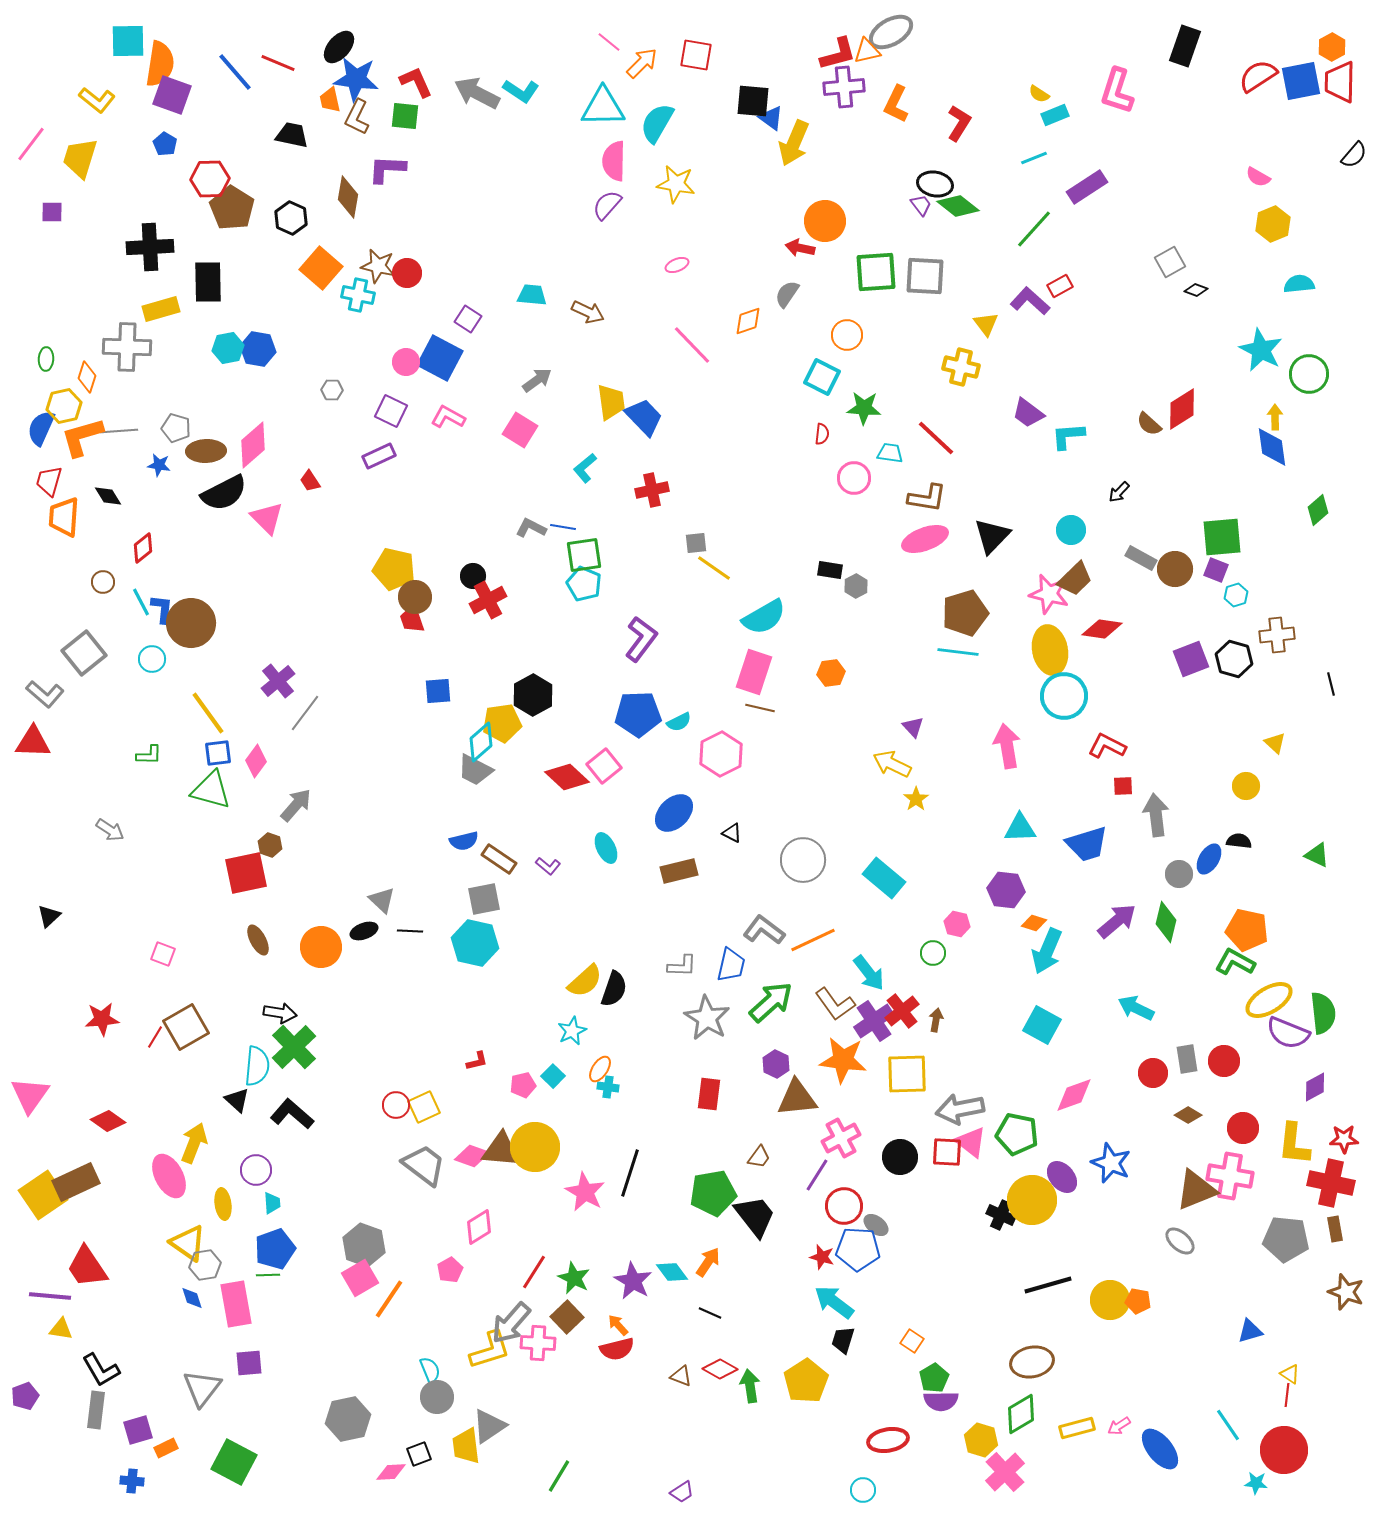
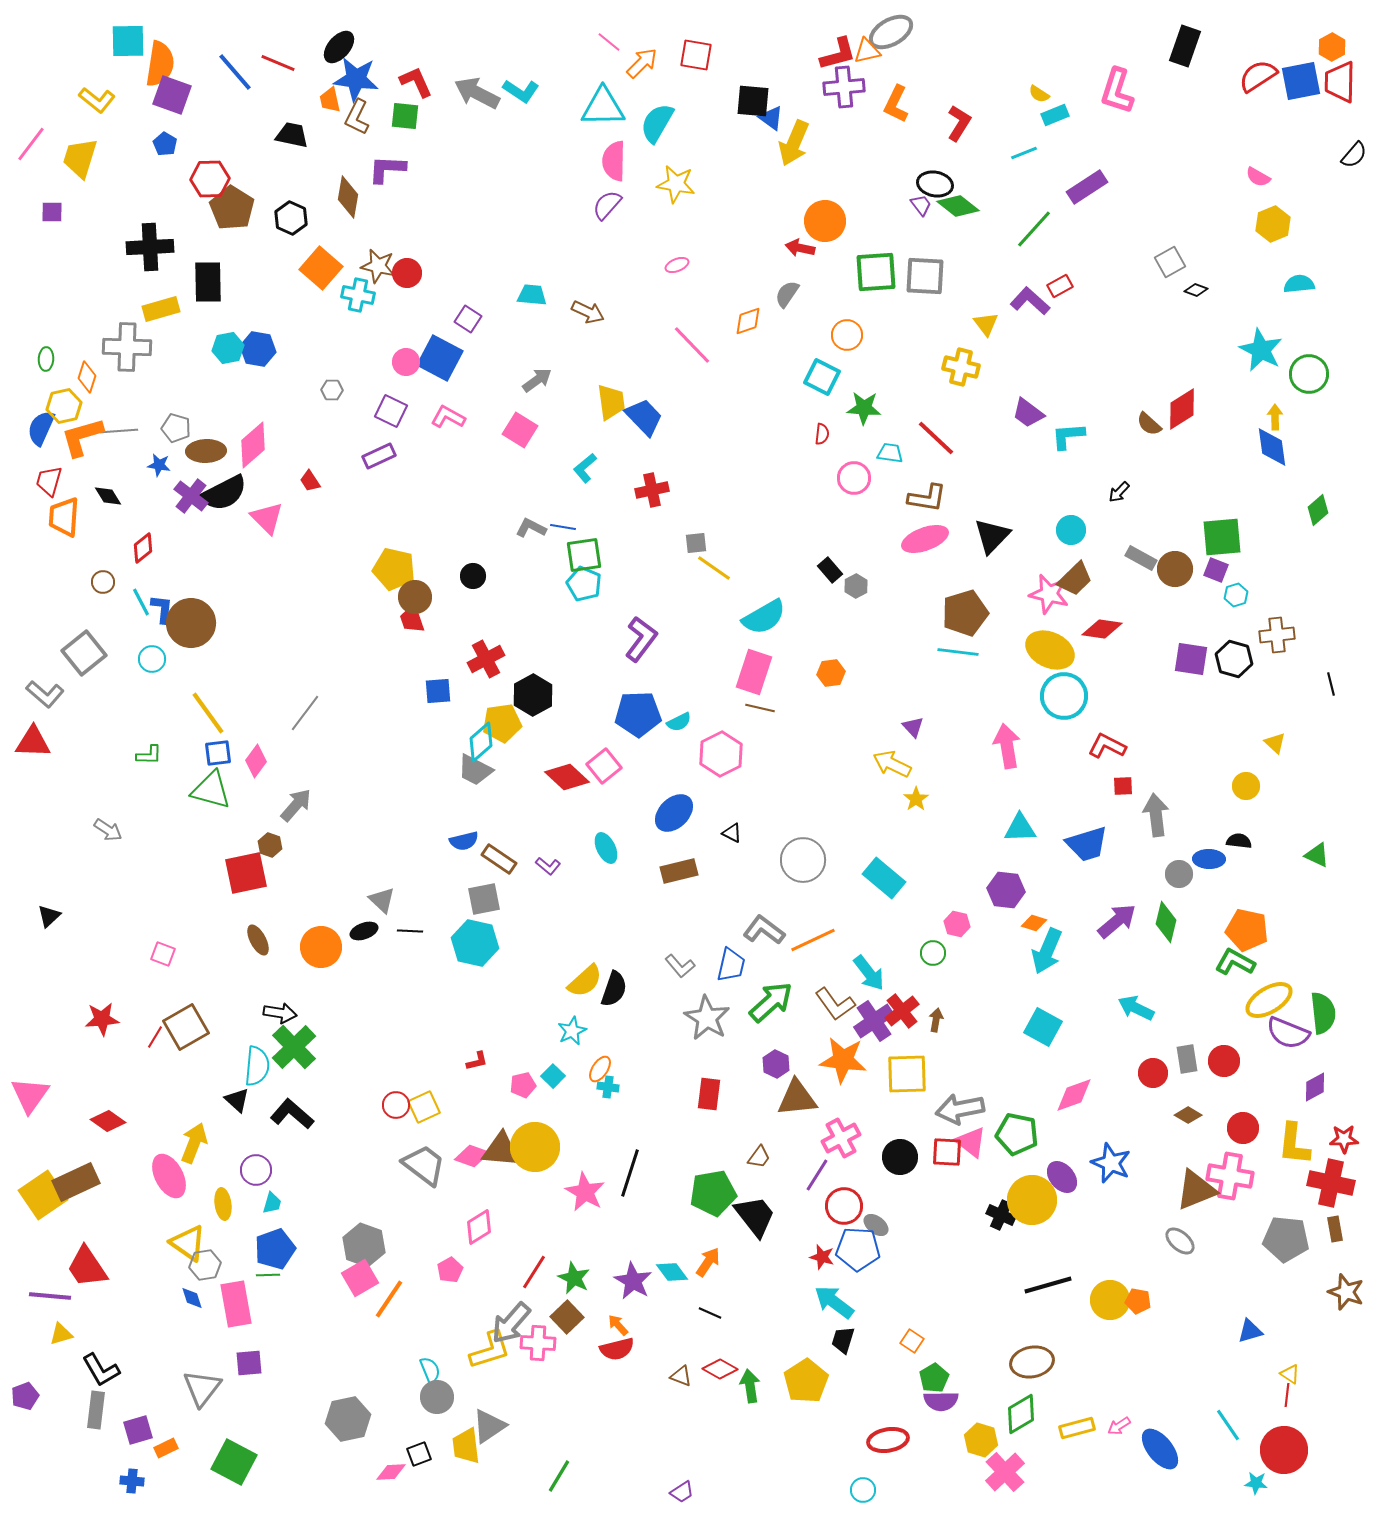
cyan line at (1034, 158): moved 10 px left, 5 px up
black rectangle at (830, 570): rotated 40 degrees clockwise
red cross at (488, 600): moved 2 px left, 59 px down
yellow ellipse at (1050, 650): rotated 54 degrees counterclockwise
purple square at (1191, 659): rotated 30 degrees clockwise
purple cross at (278, 681): moved 87 px left, 185 px up; rotated 12 degrees counterclockwise
gray arrow at (110, 830): moved 2 px left
blue ellipse at (1209, 859): rotated 60 degrees clockwise
gray L-shape at (682, 966): moved 2 px left; rotated 48 degrees clockwise
cyan square at (1042, 1025): moved 1 px right, 2 px down
cyan trapezoid at (272, 1203): rotated 20 degrees clockwise
yellow triangle at (61, 1329): moved 5 px down; rotated 25 degrees counterclockwise
